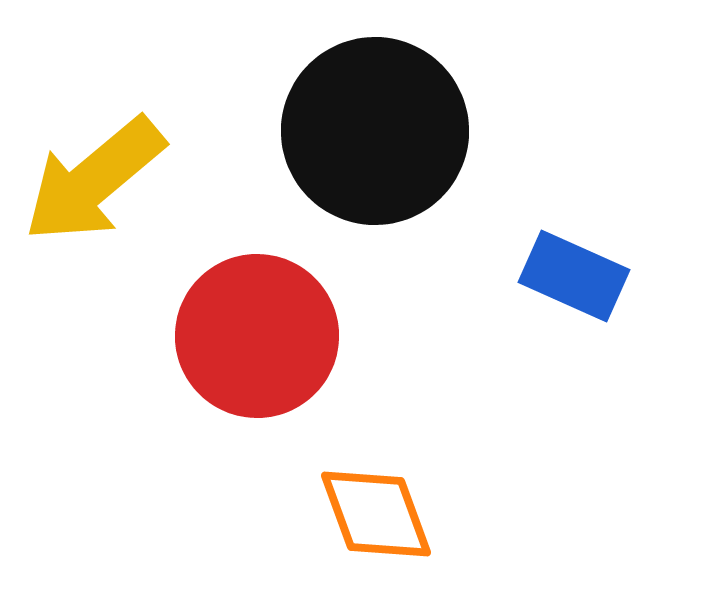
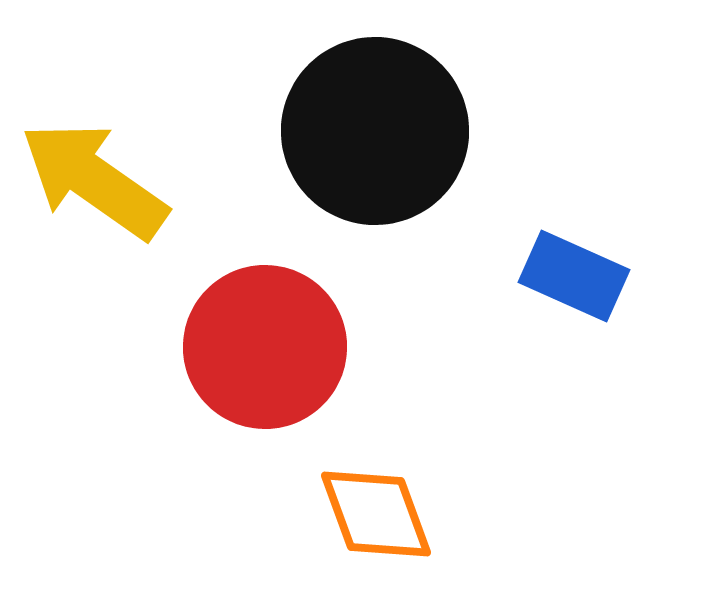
yellow arrow: rotated 75 degrees clockwise
red circle: moved 8 px right, 11 px down
